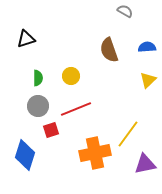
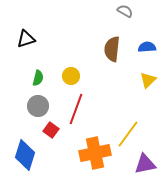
brown semicircle: moved 3 px right, 1 px up; rotated 25 degrees clockwise
green semicircle: rotated 14 degrees clockwise
red line: rotated 48 degrees counterclockwise
red square: rotated 35 degrees counterclockwise
